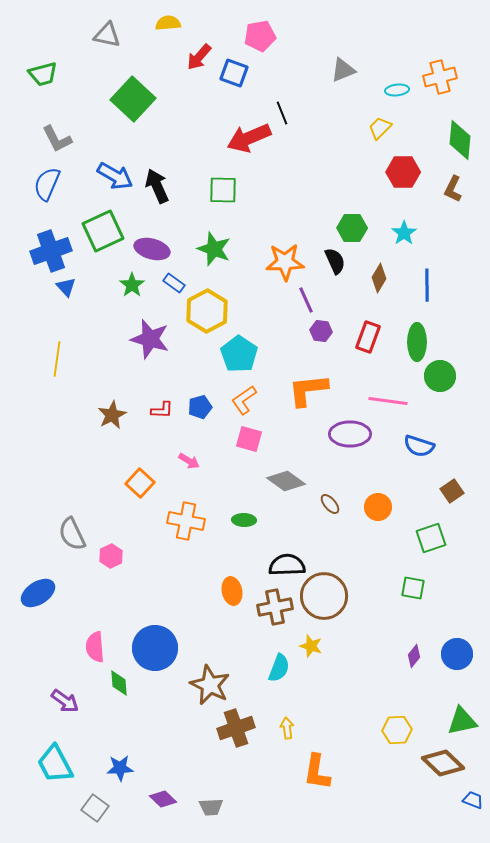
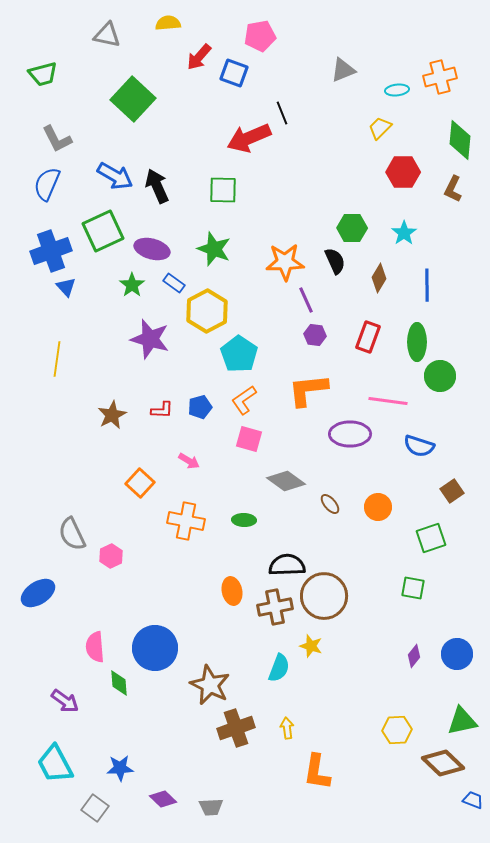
purple hexagon at (321, 331): moved 6 px left, 4 px down
